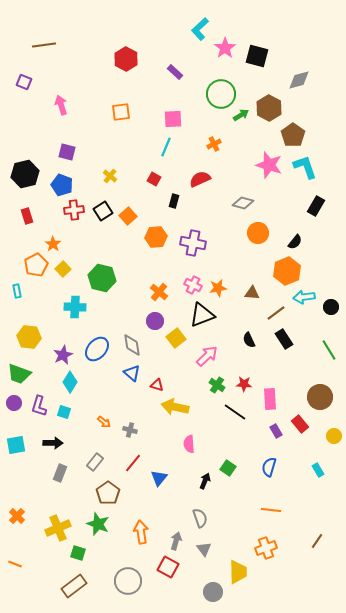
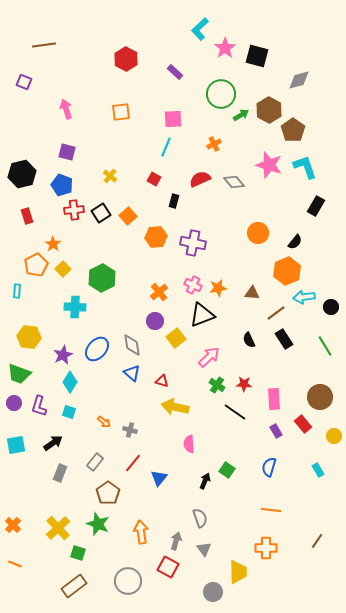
pink arrow at (61, 105): moved 5 px right, 4 px down
brown hexagon at (269, 108): moved 2 px down
brown pentagon at (293, 135): moved 5 px up
black hexagon at (25, 174): moved 3 px left
gray diamond at (243, 203): moved 9 px left, 21 px up; rotated 35 degrees clockwise
black square at (103, 211): moved 2 px left, 2 px down
green hexagon at (102, 278): rotated 20 degrees clockwise
cyan rectangle at (17, 291): rotated 16 degrees clockwise
orange cross at (159, 292): rotated 12 degrees clockwise
green line at (329, 350): moved 4 px left, 4 px up
pink arrow at (207, 356): moved 2 px right, 1 px down
red triangle at (157, 385): moved 5 px right, 4 px up
pink rectangle at (270, 399): moved 4 px right
cyan square at (64, 412): moved 5 px right
red rectangle at (300, 424): moved 3 px right
black arrow at (53, 443): rotated 36 degrees counterclockwise
green square at (228, 468): moved 1 px left, 2 px down
orange cross at (17, 516): moved 4 px left, 9 px down
yellow cross at (58, 528): rotated 20 degrees counterclockwise
orange cross at (266, 548): rotated 20 degrees clockwise
